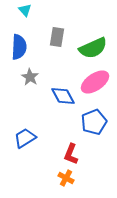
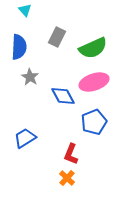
gray rectangle: rotated 18 degrees clockwise
pink ellipse: moved 1 px left; rotated 16 degrees clockwise
orange cross: moved 1 px right; rotated 14 degrees clockwise
